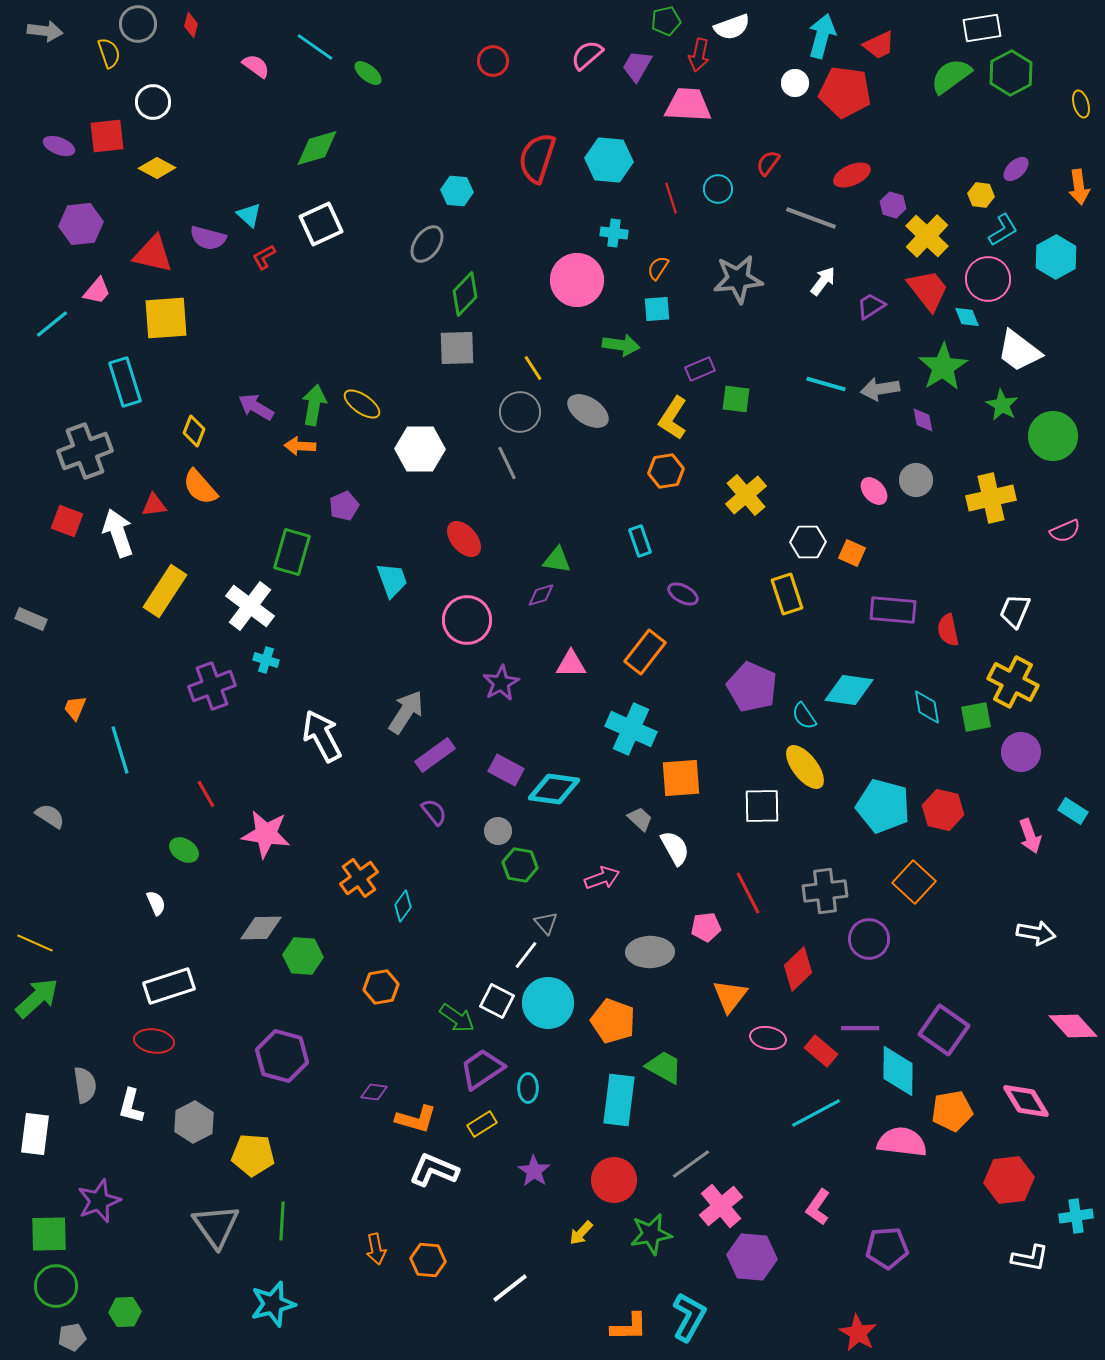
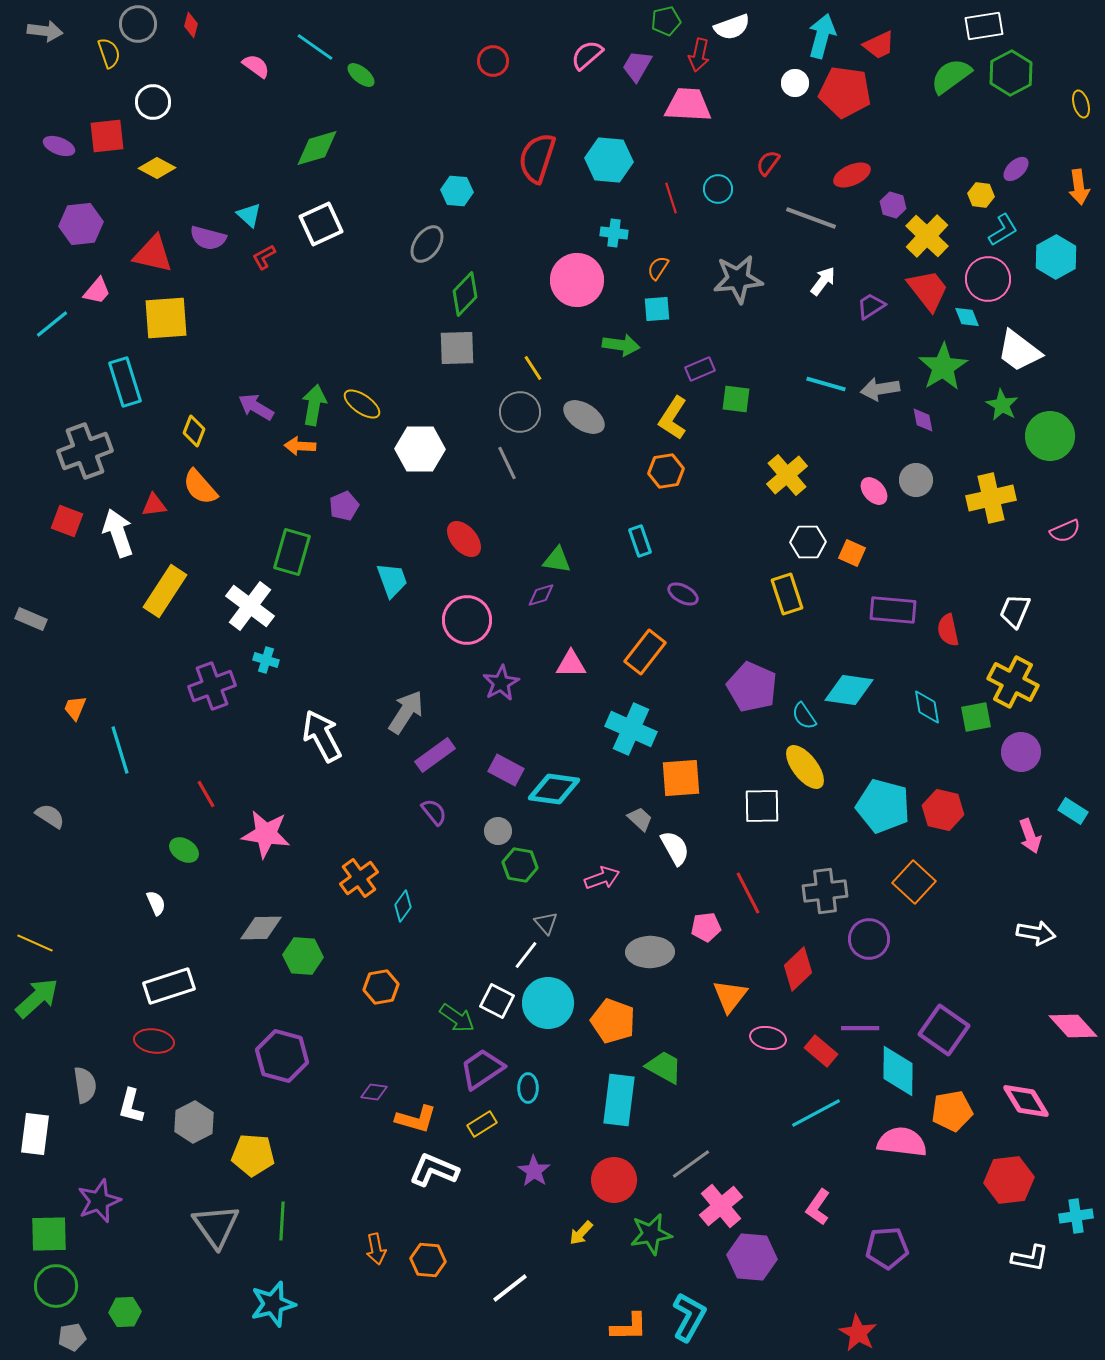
white rectangle at (982, 28): moved 2 px right, 2 px up
green ellipse at (368, 73): moved 7 px left, 2 px down
gray ellipse at (588, 411): moved 4 px left, 6 px down
green circle at (1053, 436): moved 3 px left
yellow cross at (746, 495): moved 41 px right, 20 px up
